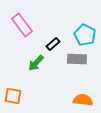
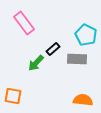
pink rectangle: moved 2 px right, 2 px up
cyan pentagon: moved 1 px right
black rectangle: moved 5 px down
